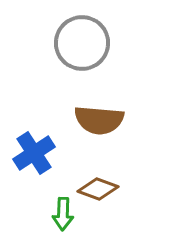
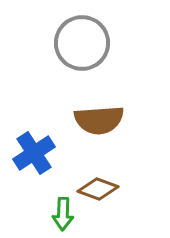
brown semicircle: rotated 9 degrees counterclockwise
